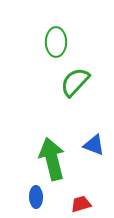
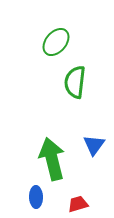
green ellipse: rotated 40 degrees clockwise
green semicircle: rotated 36 degrees counterclockwise
blue triangle: rotated 45 degrees clockwise
red trapezoid: moved 3 px left
